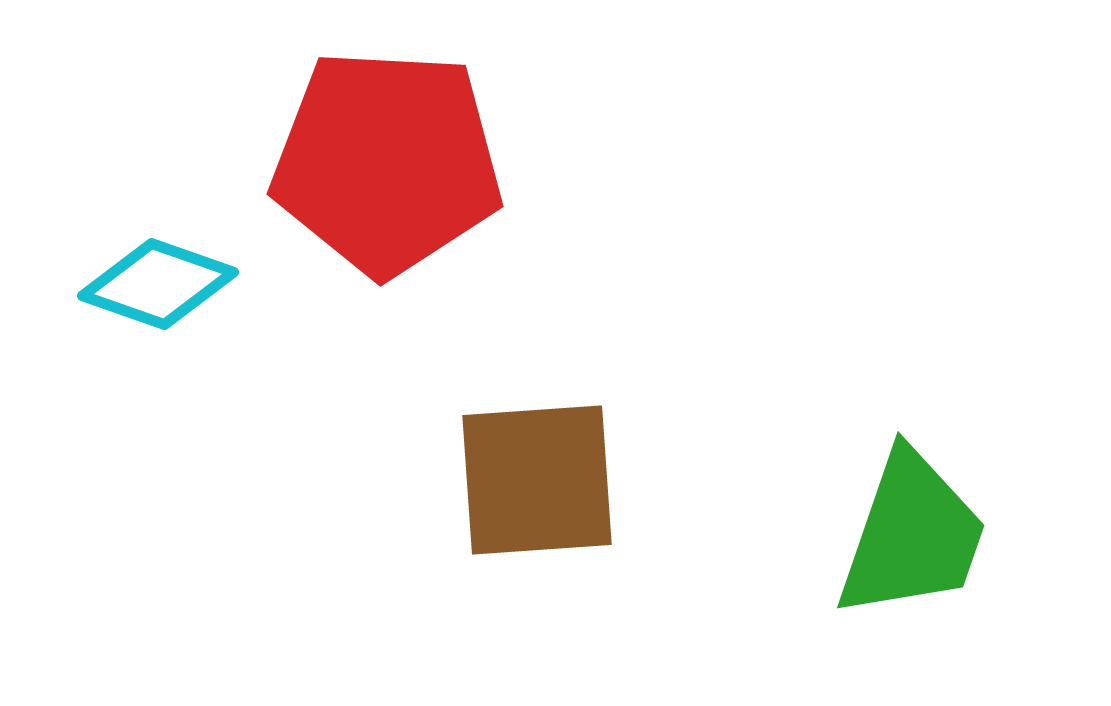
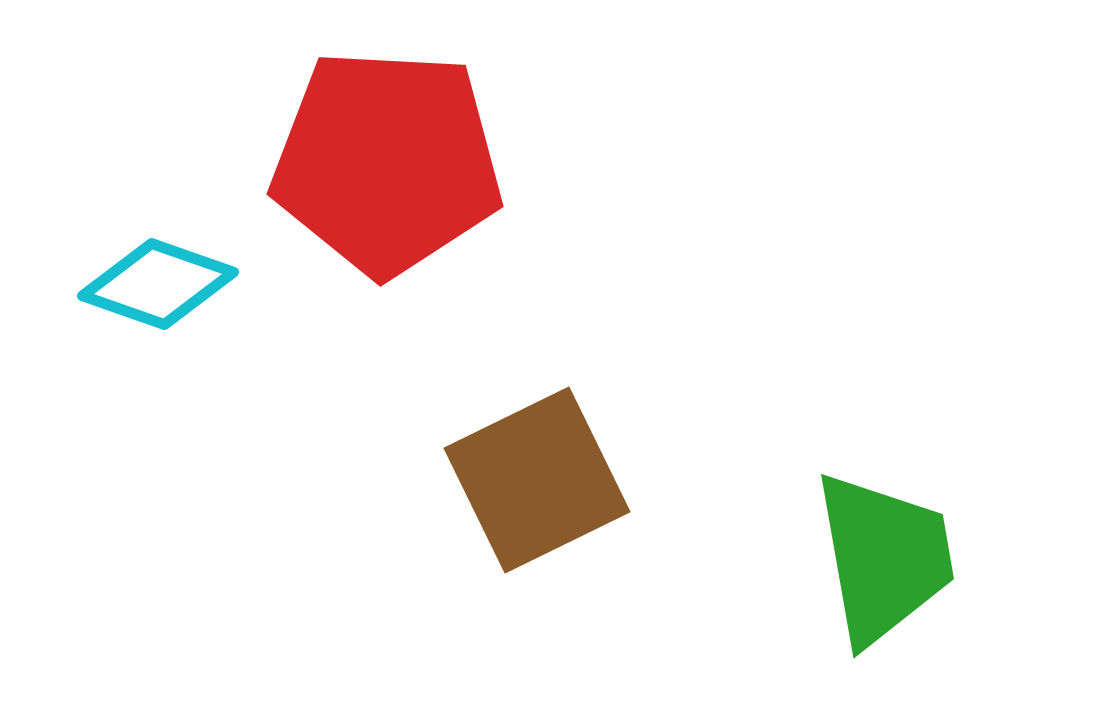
brown square: rotated 22 degrees counterclockwise
green trapezoid: moved 28 px left, 23 px down; rotated 29 degrees counterclockwise
